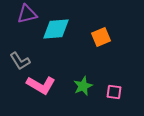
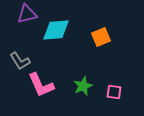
cyan diamond: moved 1 px down
pink L-shape: rotated 36 degrees clockwise
